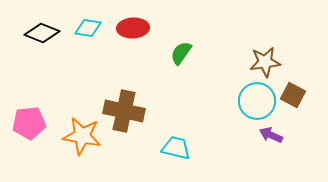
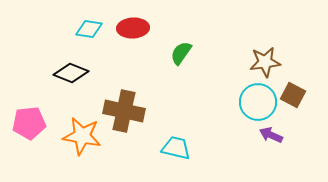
cyan diamond: moved 1 px right, 1 px down
black diamond: moved 29 px right, 40 px down
cyan circle: moved 1 px right, 1 px down
